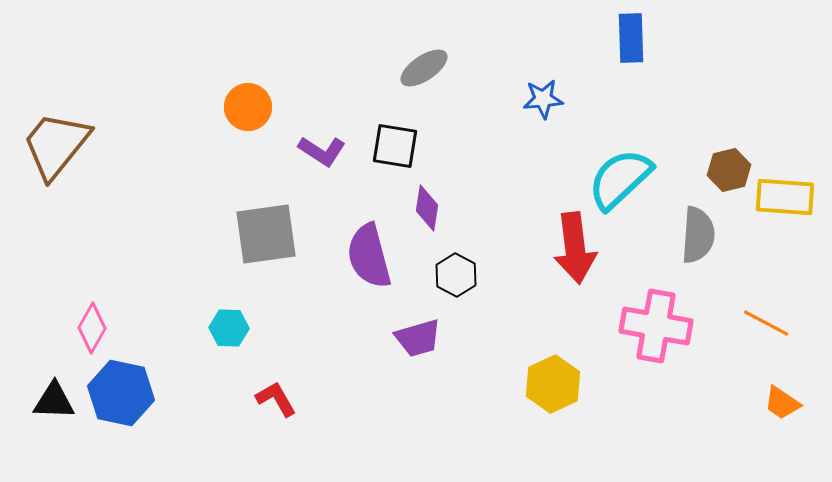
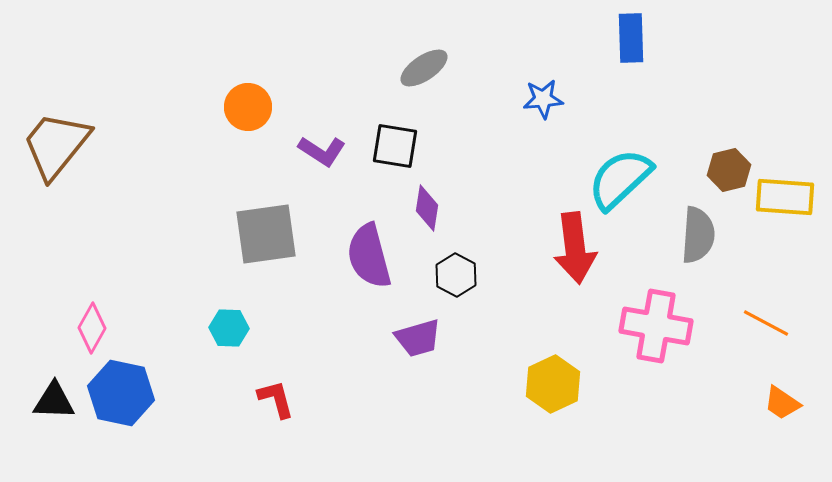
red L-shape: rotated 15 degrees clockwise
